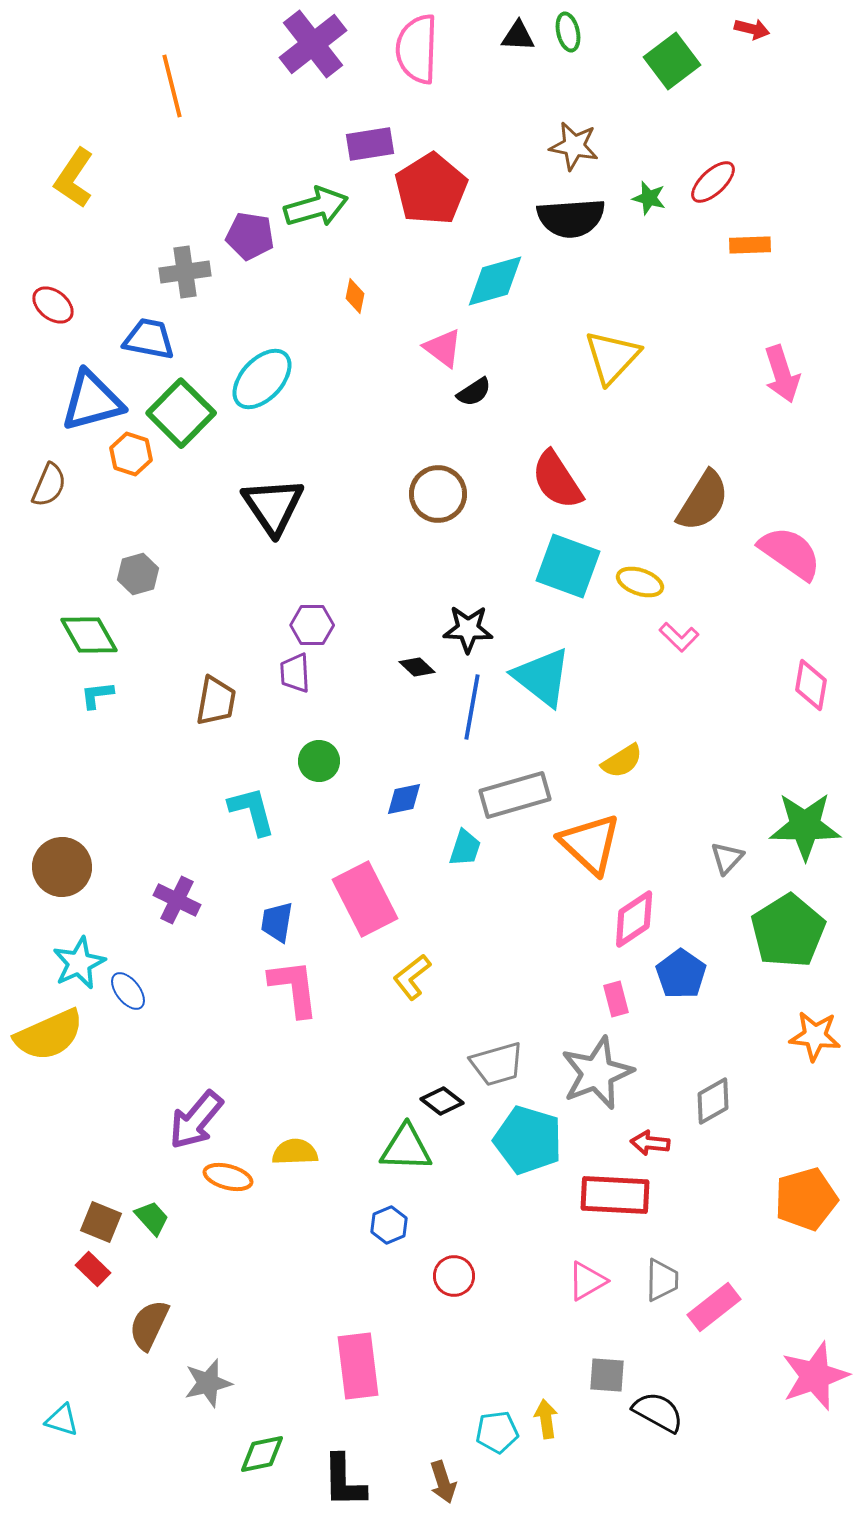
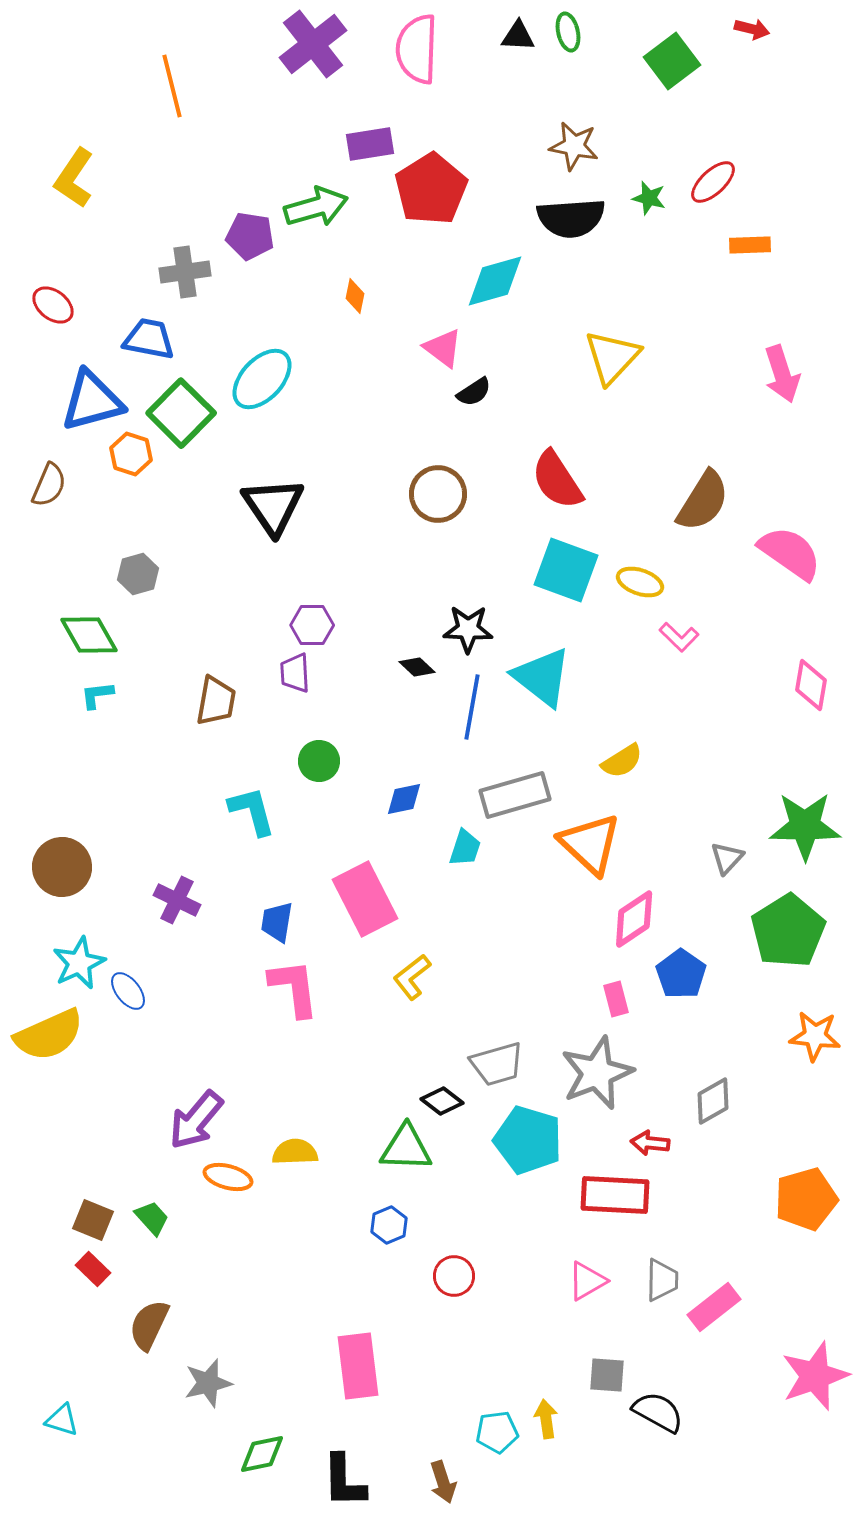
cyan square at (568, 566): moved 2 px left, 4 px down
brown square at (101, 1222): moved 8 px left, 2 px up
